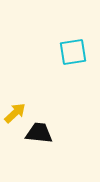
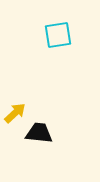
cyan square: moved 15 px left, 17 px up
